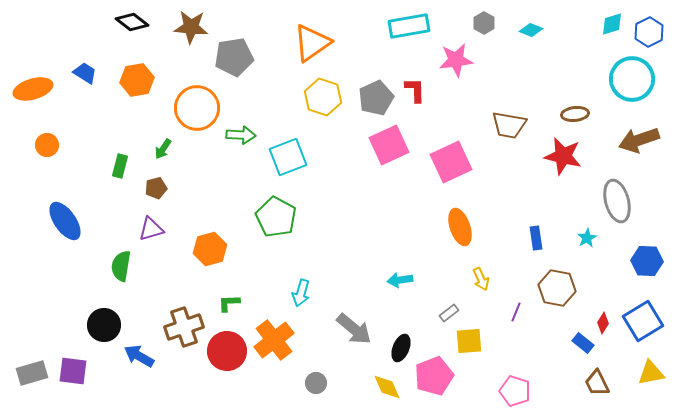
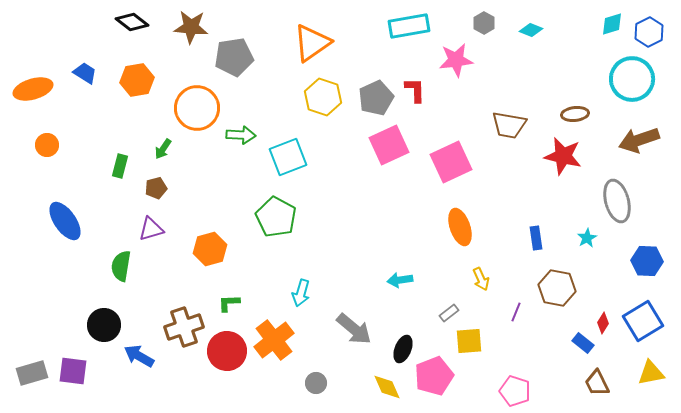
black ellipse at (401, 348): moved 2 px right, 1 px down
